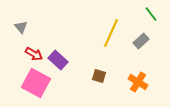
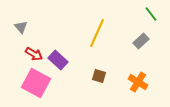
yellow line: moved 14 px left
